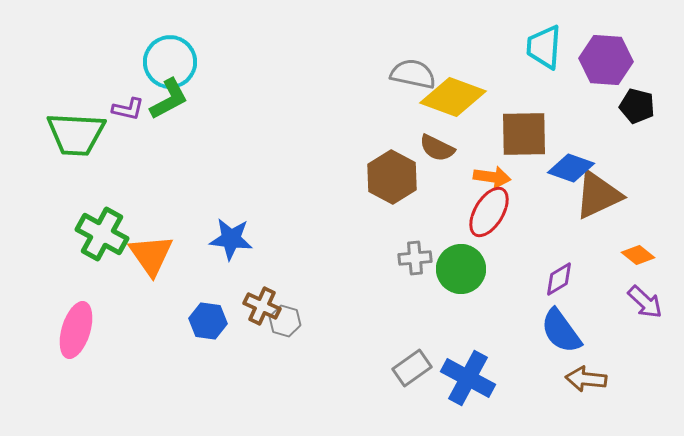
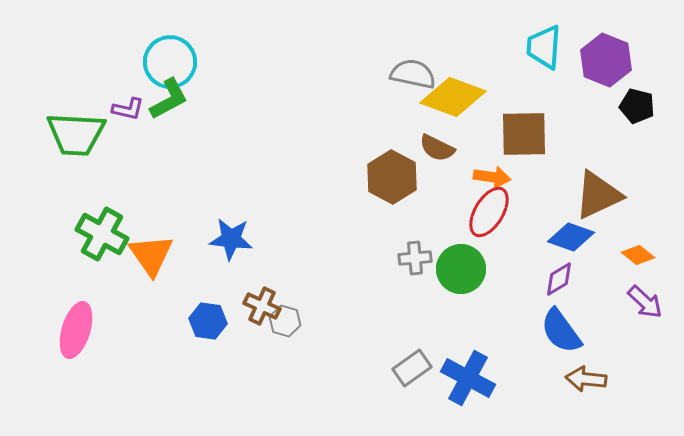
purple hexagon: rotated 18 degrees clockwise
blue diamond: moved 69 px down
